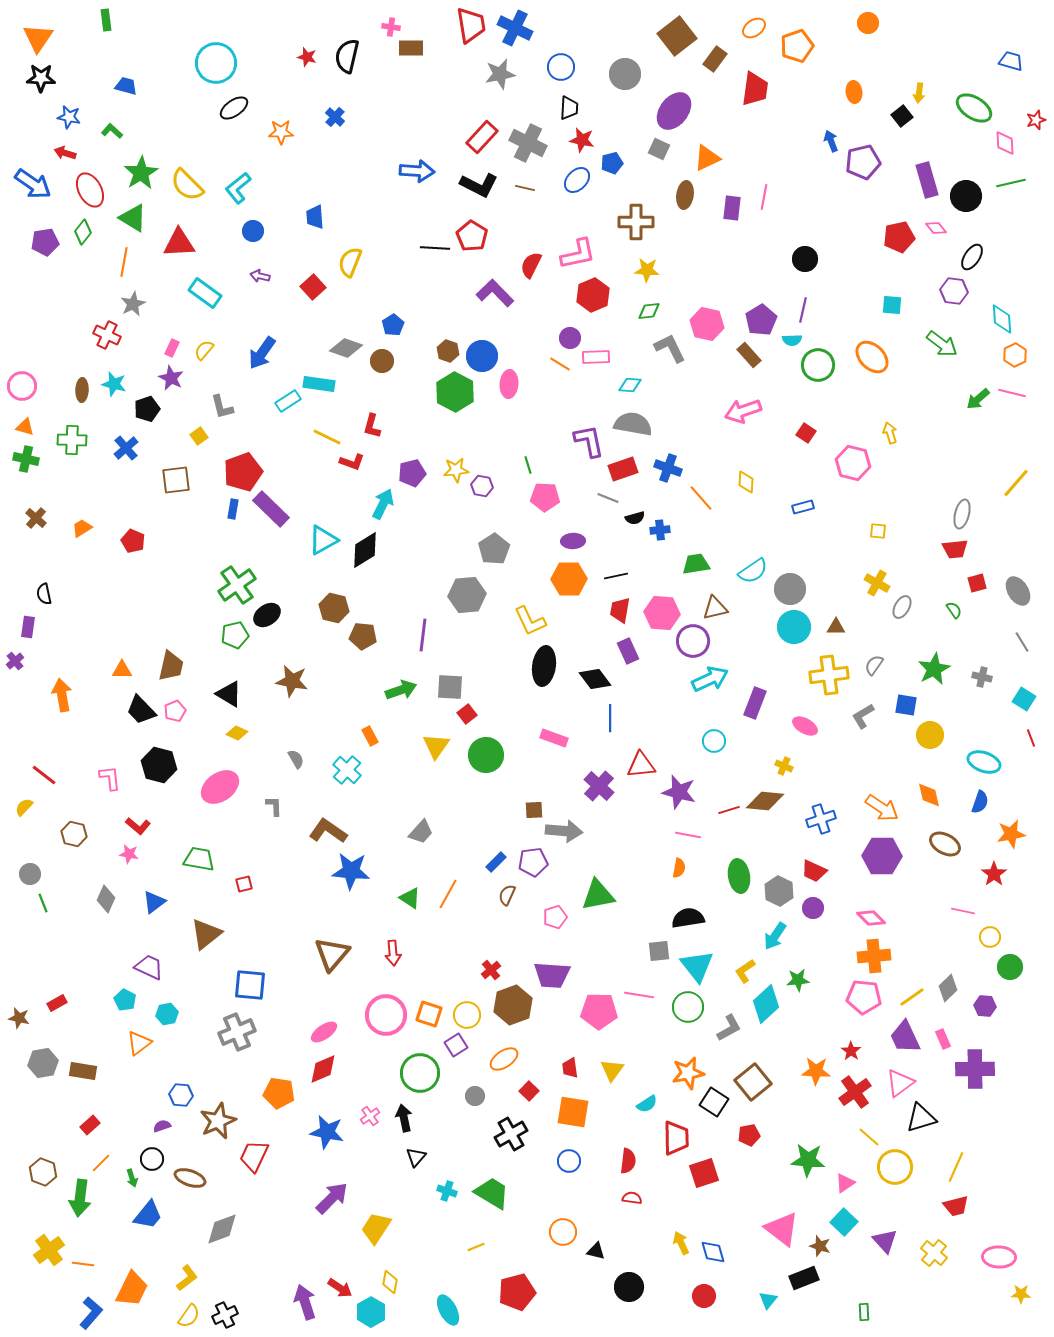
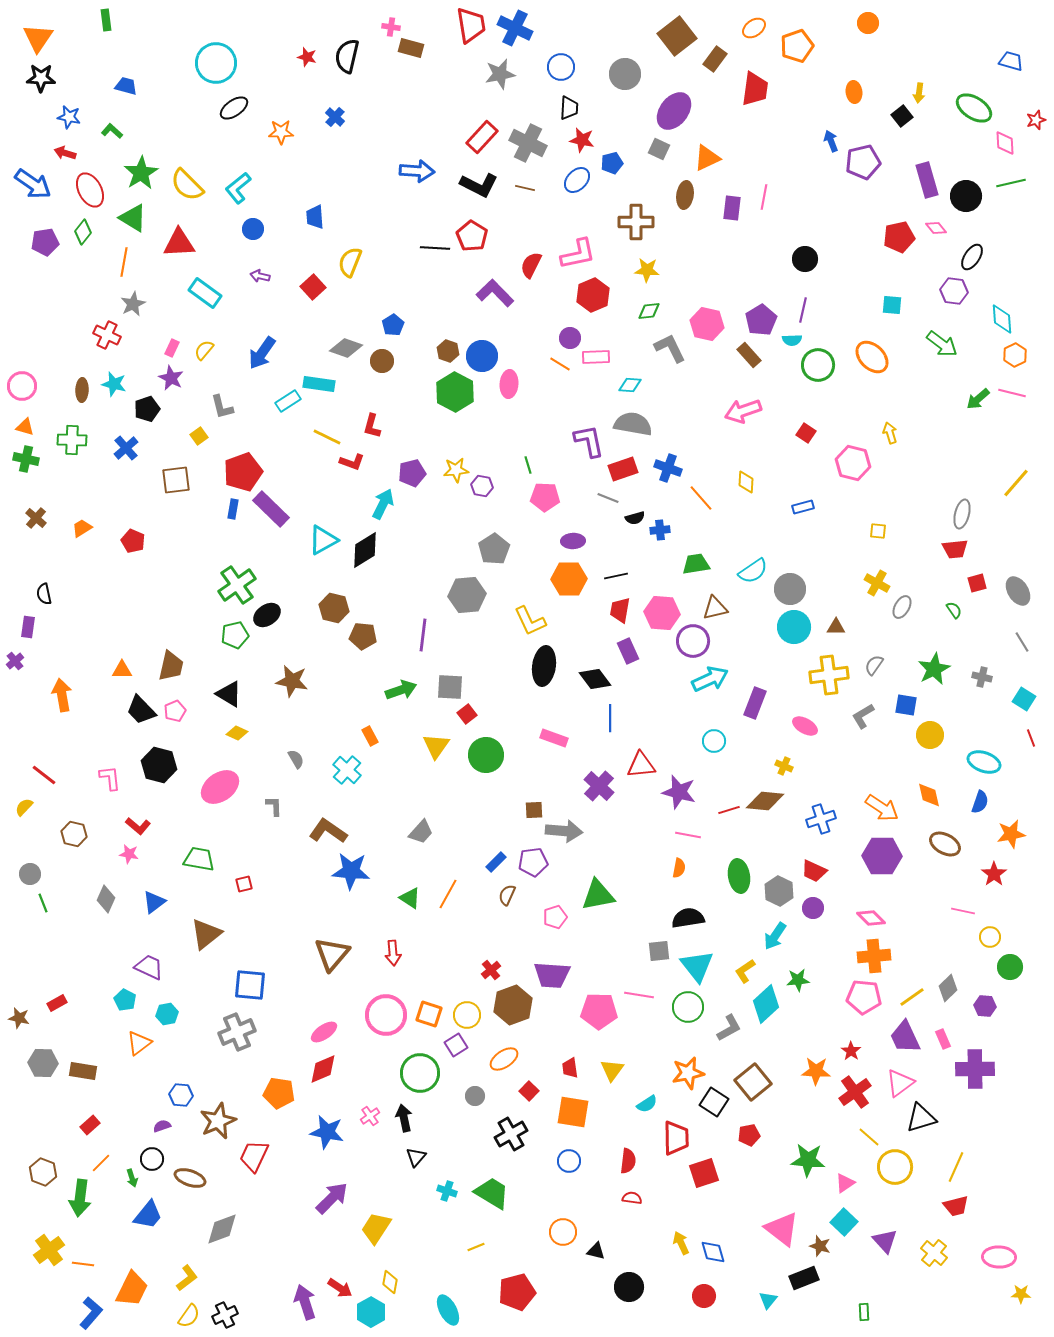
brown rectangle at (411, 48): rotated 15 degrees clockwise
blue circle at (253, 231): moved 2 px up
gray hexagon at (43, 1063): rotated 12 degrees clockwise
